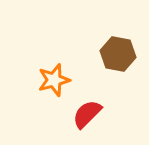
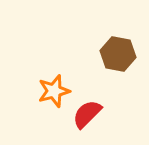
orange star: moved 11 px down
